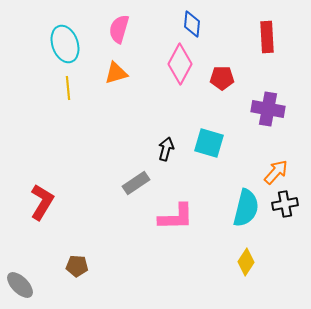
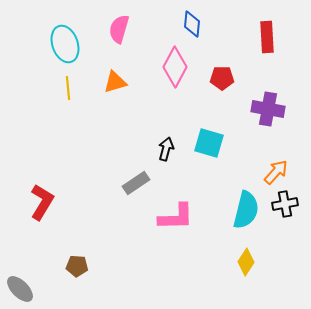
pink diamond: moved 5 px left, 3 px down
orange triangle: moved 1 px left, 9 px down
cyan semicircle: moved 2 px down
gray ellipse: moved 4 px down
